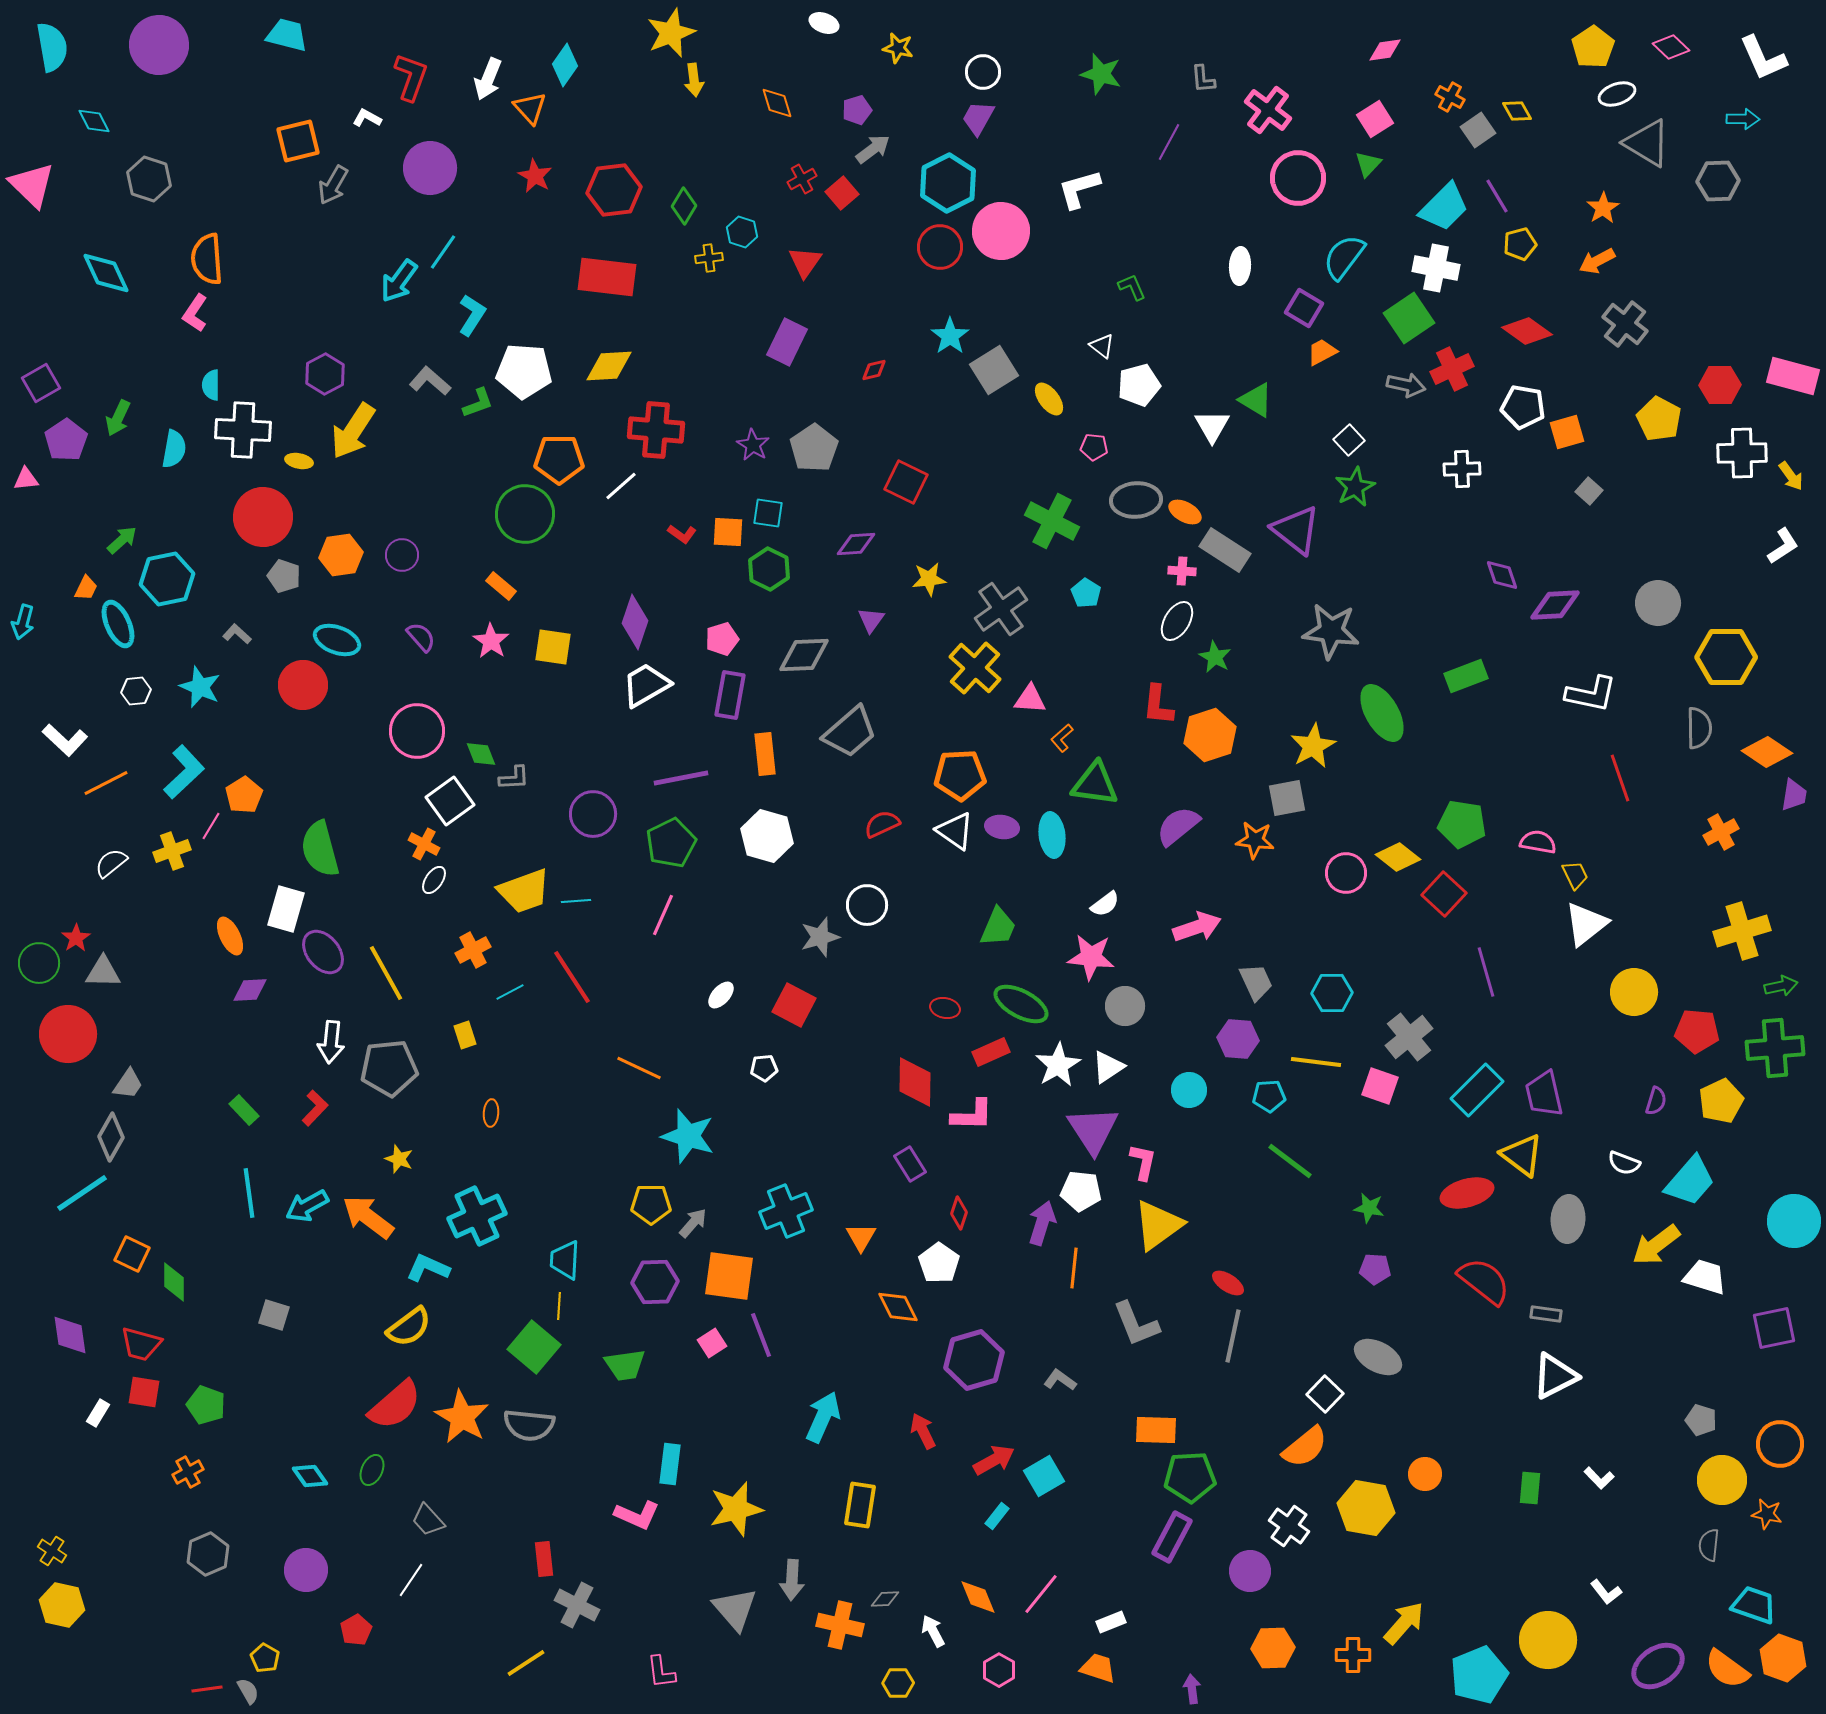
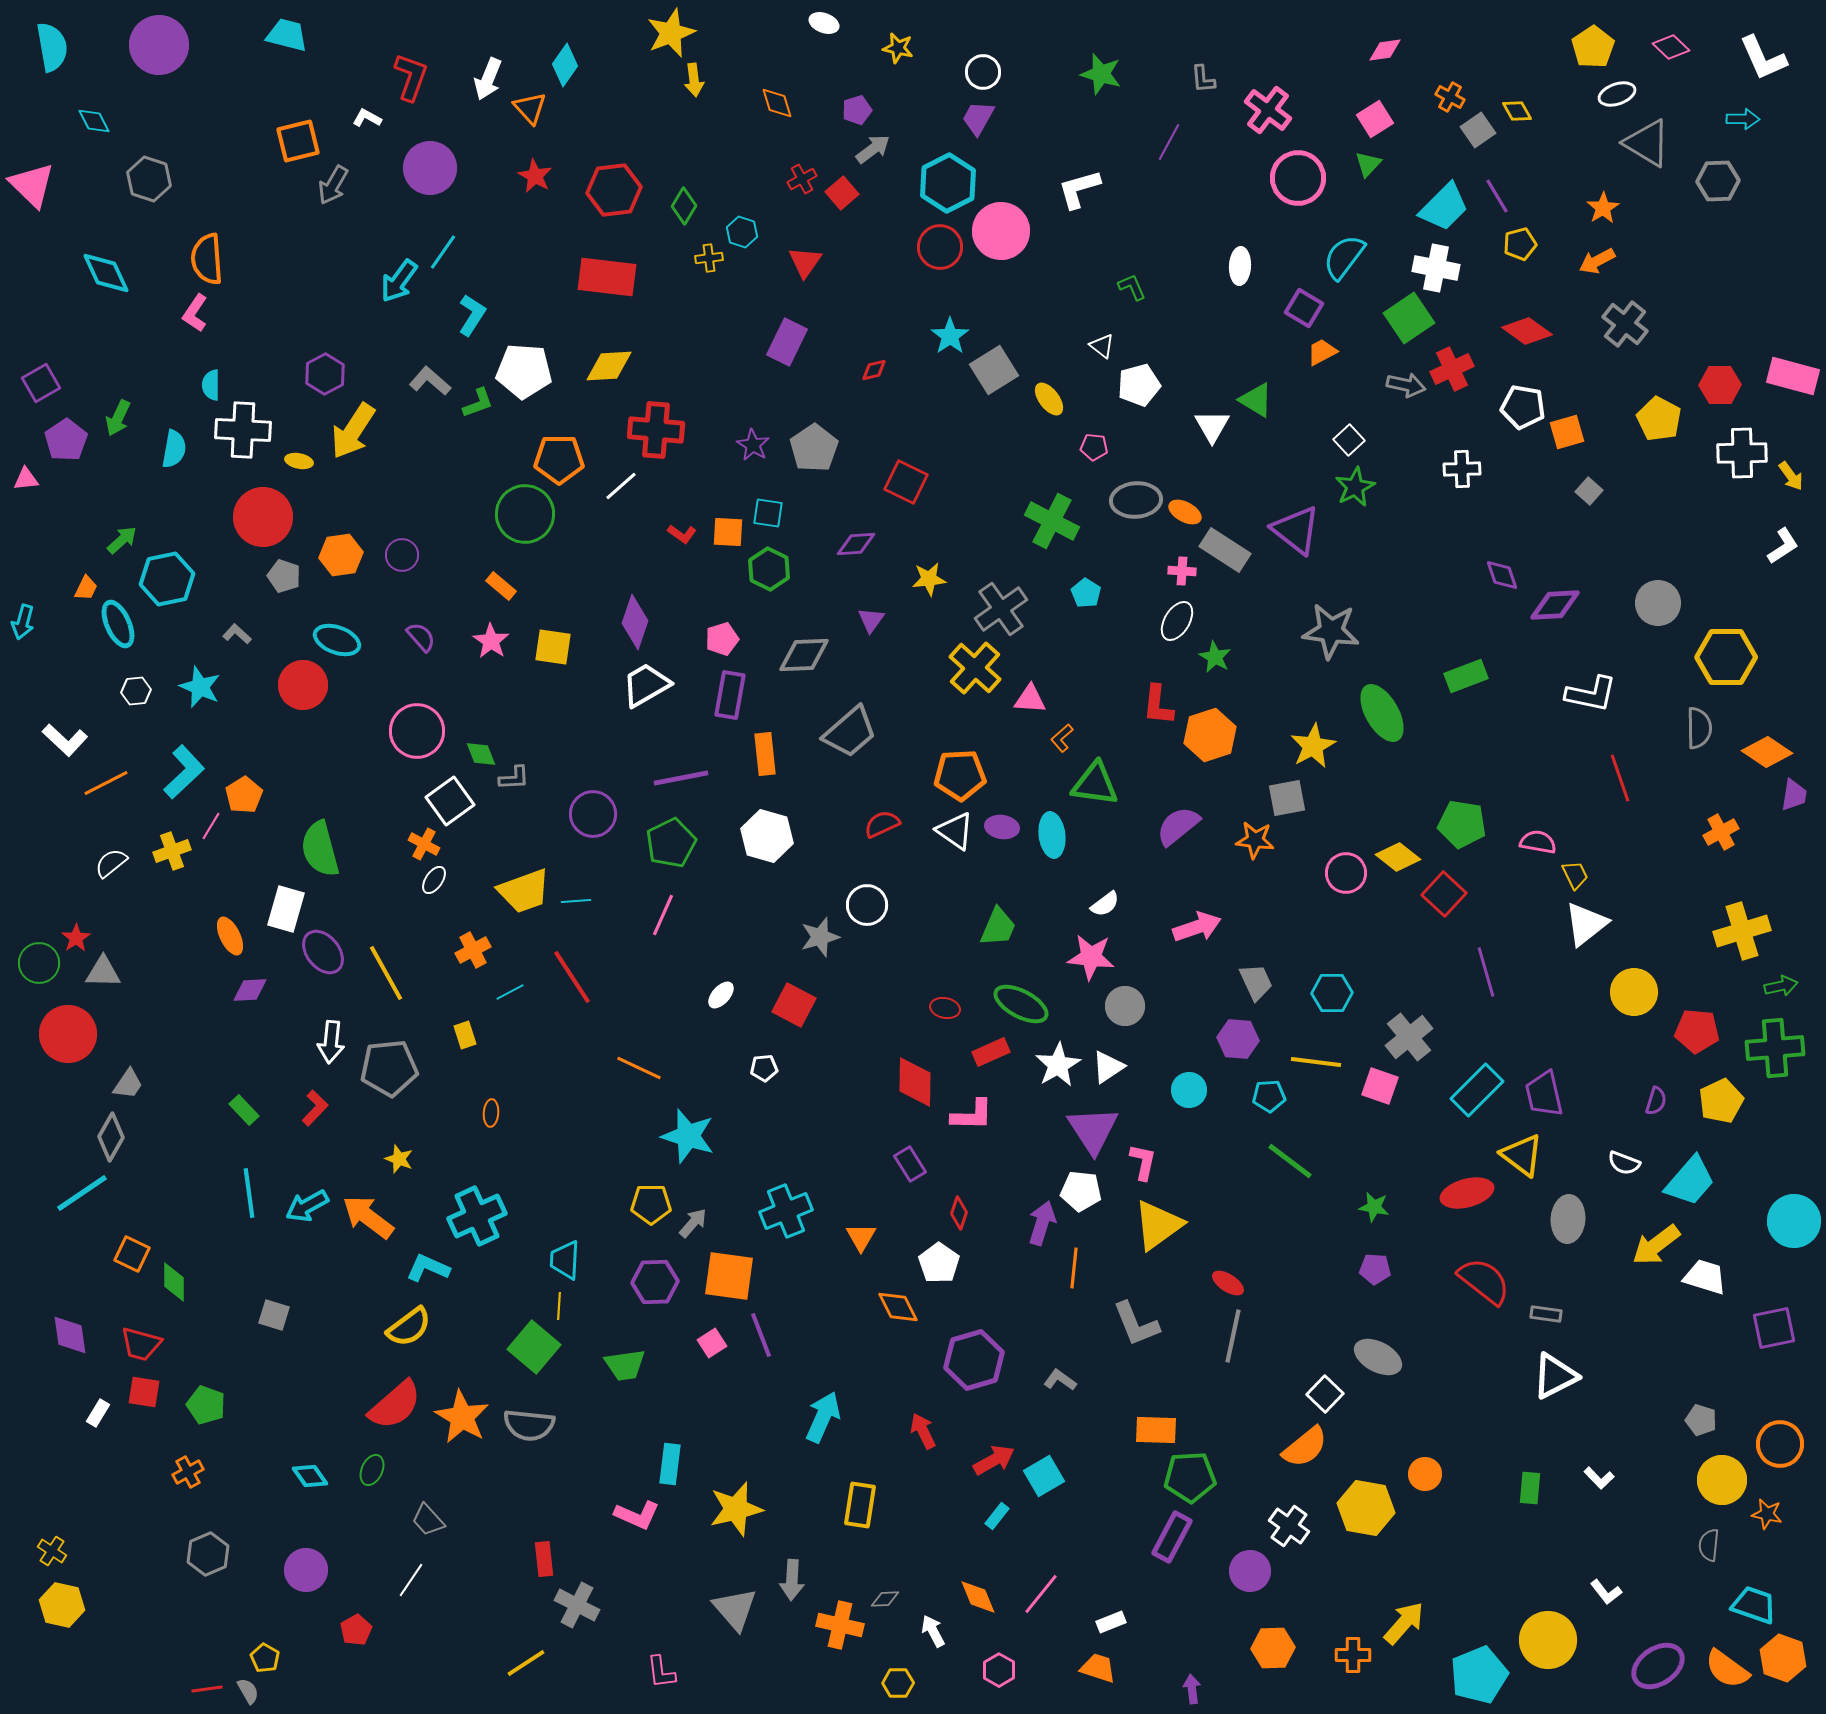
green star at (1369, 1208): moved 5 px right, 1 px up
